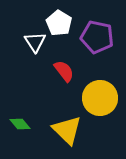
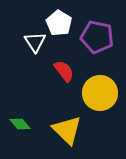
yellow circle: moved 5 px up
